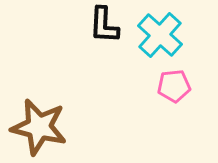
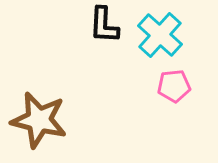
brown star: moved 7 px up
